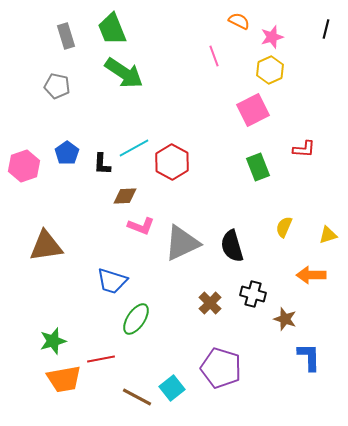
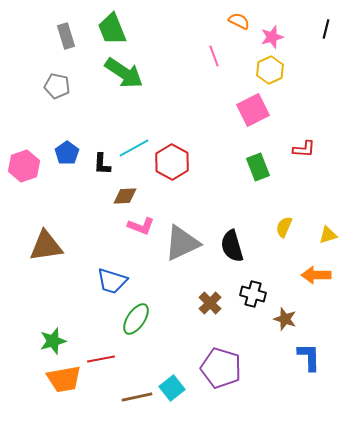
orange arrow: moved 5 px right
brown line: rotated 40 degrees counterclockwise
